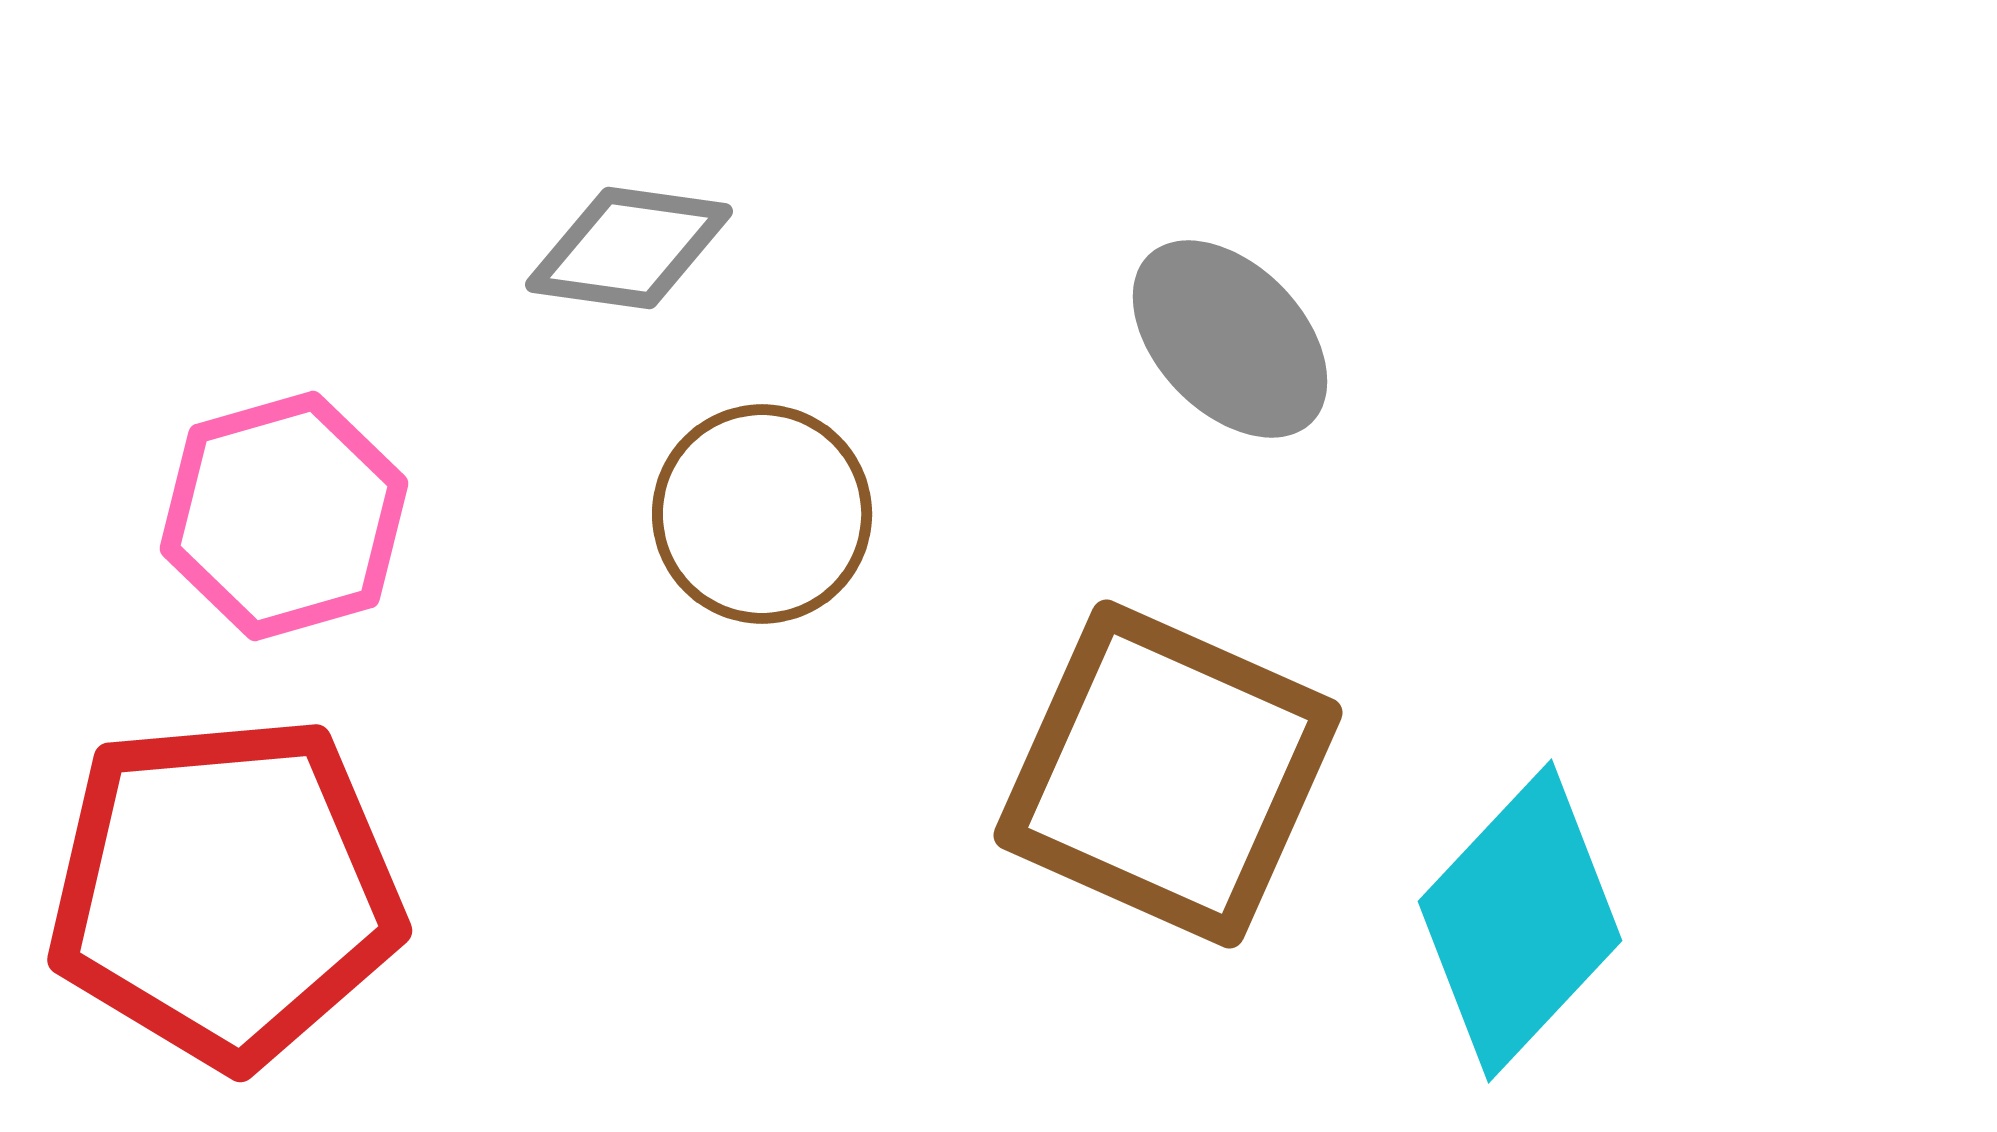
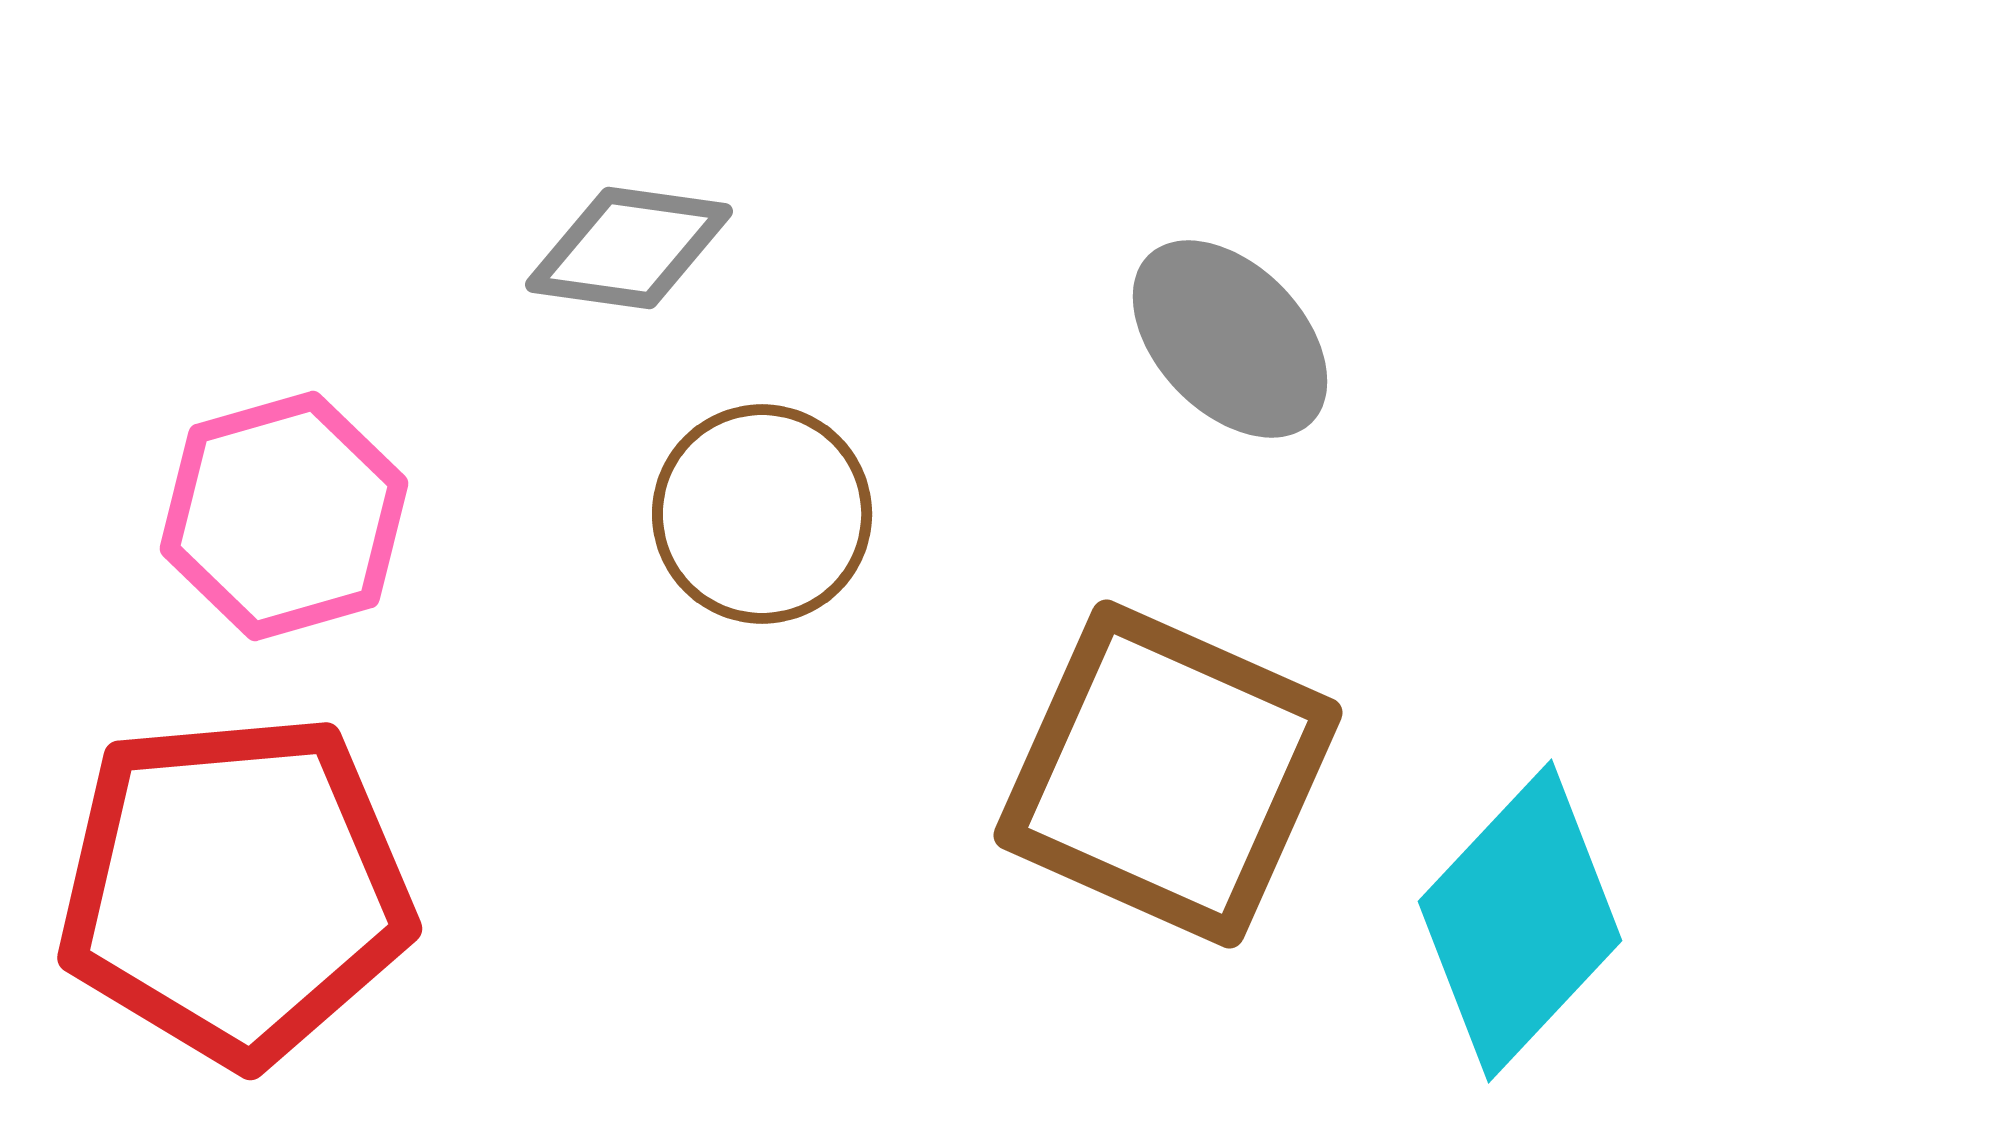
red pentagon: moved 10 px right, 2 px up
